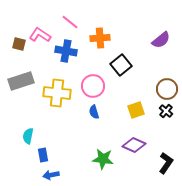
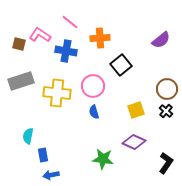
purple diamond: moved 3 px up
